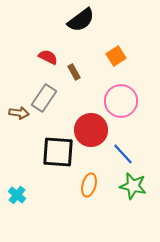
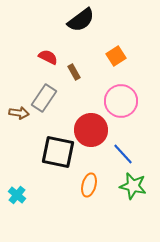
black square: rotated 8 degrees clockwise
